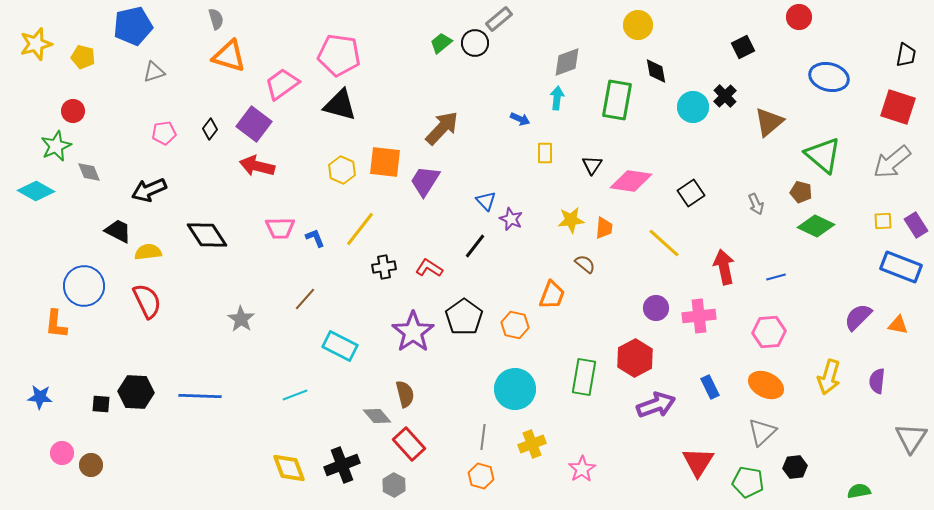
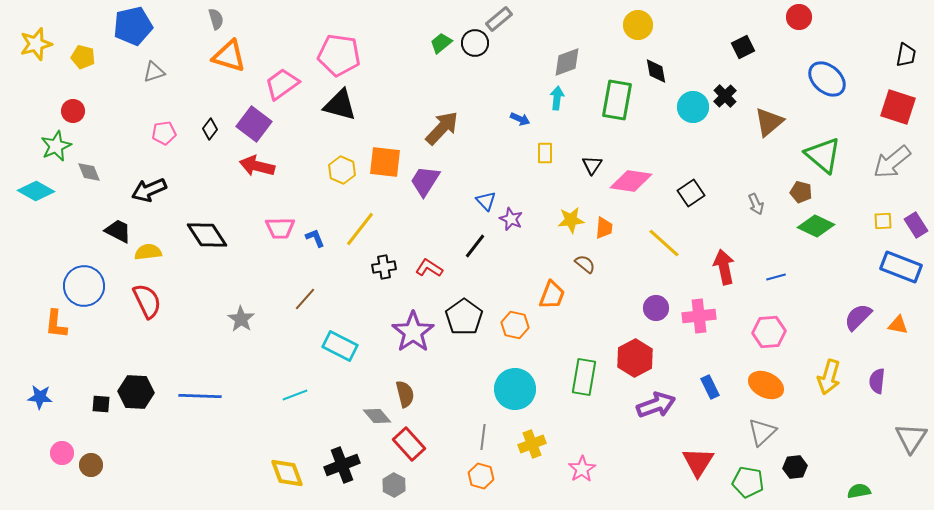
blue ellipse at (829, 77): moved 2 px left, 2 px down; rotated 27 degrees clockwise
yellow diamond at (289, 468): moved 2 px left, 5 px down
